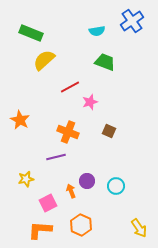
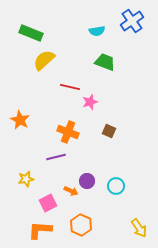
red line: rotated 42 degrees clockwise
orange arrow: rotated 136 degrees clockwise
